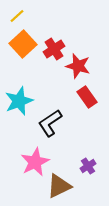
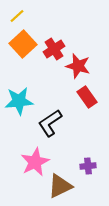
cyan star: rotated 16 degrees clockwise
purple cross: rotated 28 degrees clockwise
brown triangle: moved 1 px right
